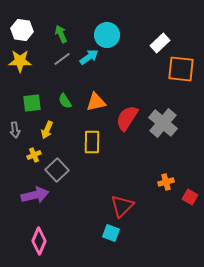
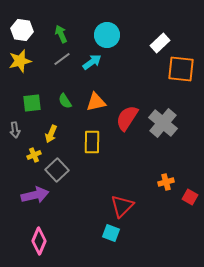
cyan arrow: moved 3 px right, 5 px down
yellow star: rotated 15 degrees counterclockwise
yellow arrow: moved 4 px right, 4 px down
